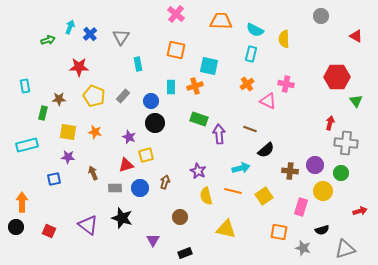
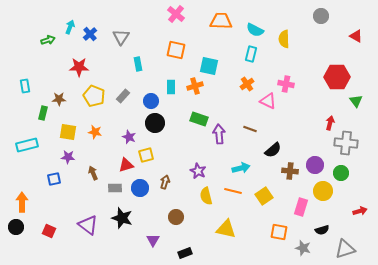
black semicircle at (266, 150): moved 7 px right
brown circle at (180, 217): moved 4 px left
